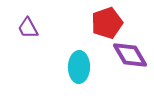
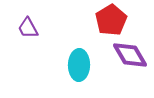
red pentagon: moved 4 px right, 3 px up; rotated 12 degrees counterclockwise
cyan ellipse: moved 2 px up
